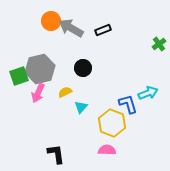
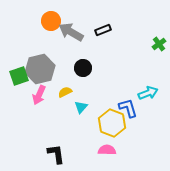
gray arrow: moved 4 px down
pink arrow: moved 1 px right, 2 px down
blue L-shape: moved 4 px down
